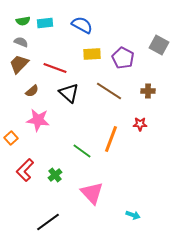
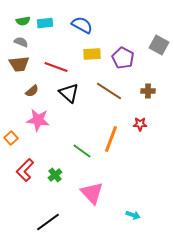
brown trapezoid: rotated 140 degrees counterclockwise
red line: moved 1 px right, 1 px up
